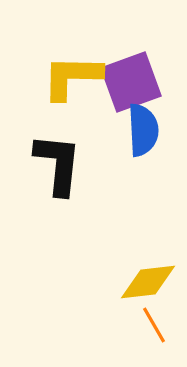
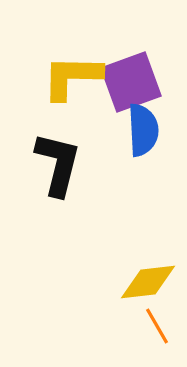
black L-shape: rotated 8 degrees clockwise
orange line: moved 3 px right, 1 px down
